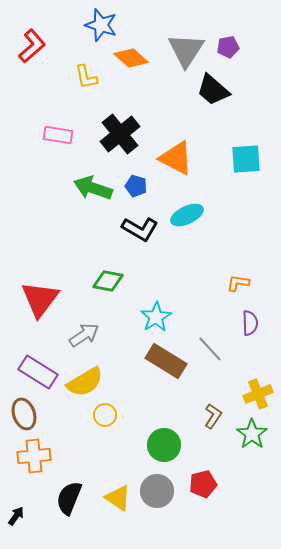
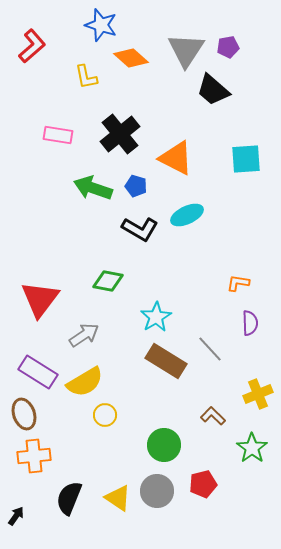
brown L-shape: rotated 80 degrees counterclockwise
green star: moved 14 px down
